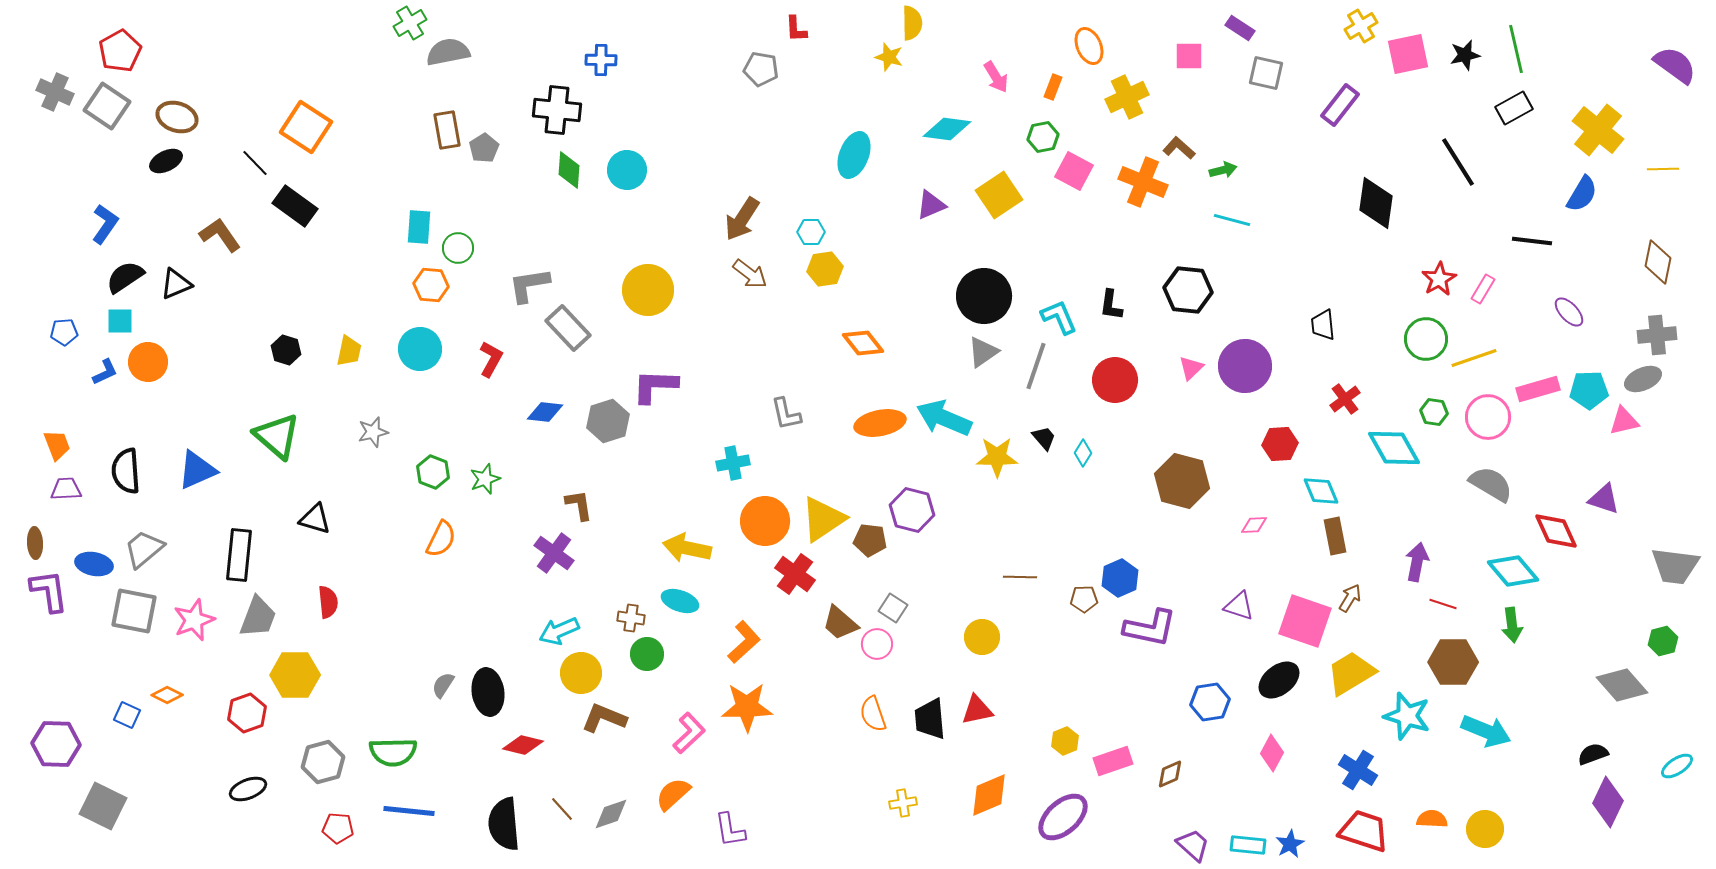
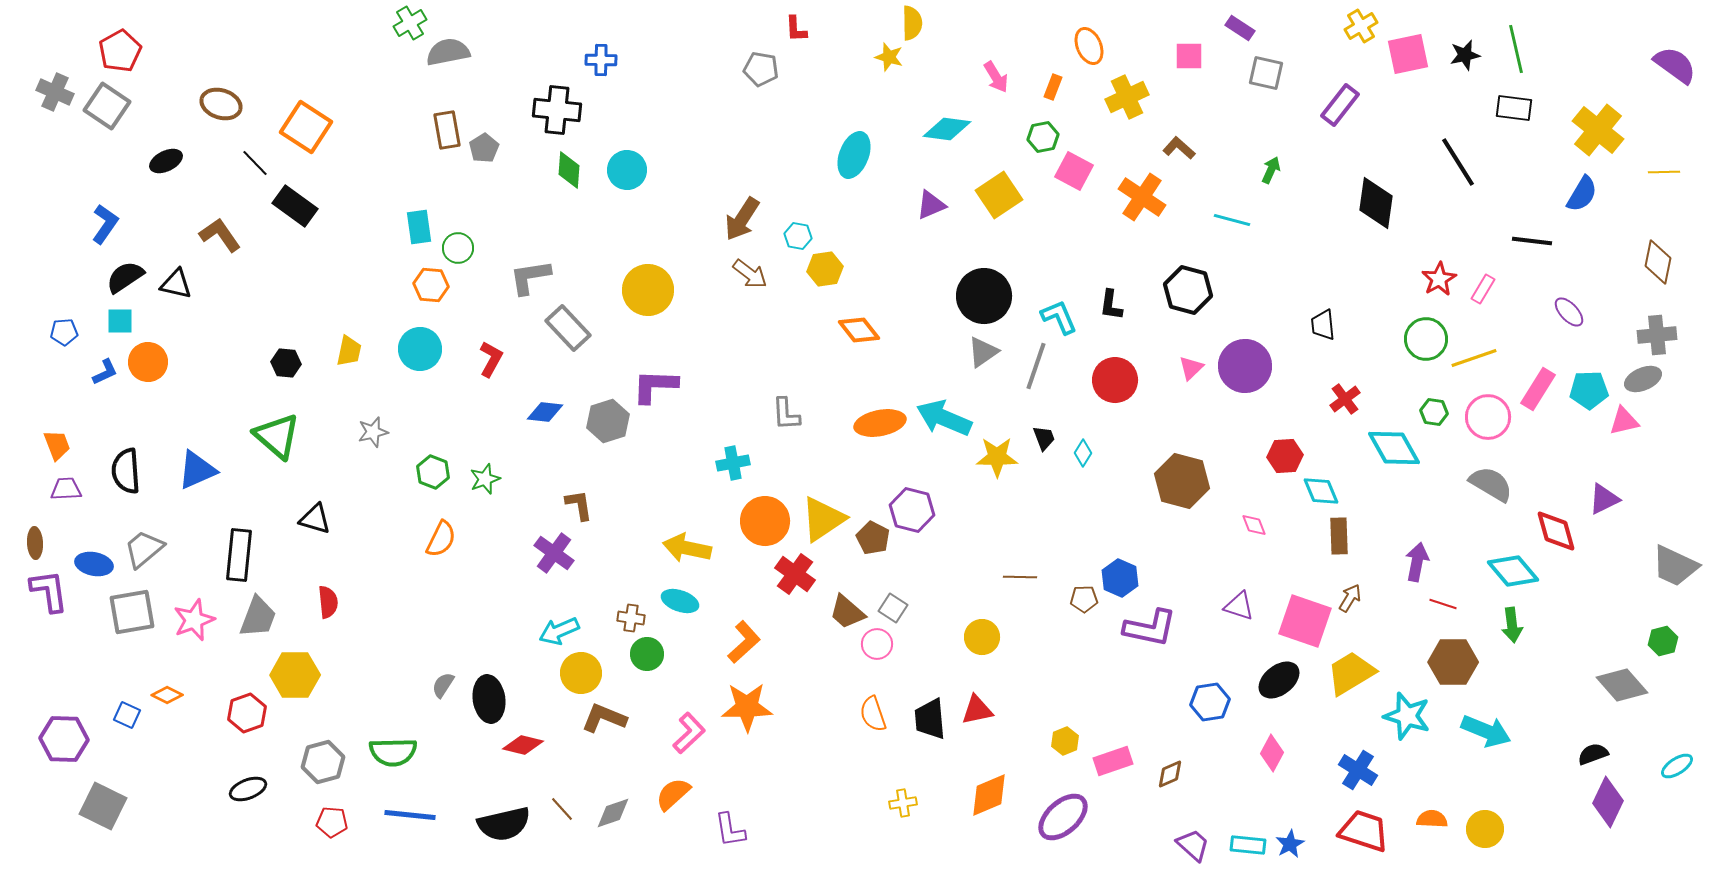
black rectangle at (1514, 108): rotated 36 degrees clockwise
brown ellipse at (177, 117): moved 44 px right, 13 px up
yellow line at (1663, 169): moved 1 px right, 3 px down
green arrow at (1223, 170): moved 48 px right; rotated 52 degrees counterclockwise
orange cross at (1143, 182): moved 1 px left, 15 px down; rotated 12 degrees clockwise
cyan rectangle at (419, 227): rotated 12 degrees counterclockwise
cyan hexagon at (811, 232): moved 13 px left, 4 px down; rotated 12 degrees clockwise
black triangle at (176, 284): rotated 36 degrees clockwise
gray L-shape at (529, 285): moved 1 px right, 8 px up
black hexagon at (1188, 290): rotated 9 degrees clockwise
orange diamond at (863, 343): moved 4 px left, 13 px up
black hexagon at (286, 350): moved 13 px down; rotated 12 degrees counterclockwise
pink rectangle at (1538, 389): rotated 42 degrees counterclockwise
gray L-shape at (786, 414): rotated 9 degrees clockwise
black trapezoid at (1044, 438): rotated 20 degrees clockwise
red hexagon at (1280, 444): moved 5 px right, 12 px down
purple triangle at (1604, 499): rotated 44 degrees counterclockwise
pink diamond at (1254, 525): rotated 72 degrees clockwise
red diamond at (1556, 531): rotated 9 degrees clockwise
brown rectangle at (1335, 536): moved 4 px right; rotated 9 degrees clockwise
brown pentagon at (870, 540): moved 3 px right, 2 px up; rotated 20 degrees clockwise
gray trapezoid at (1675, 566): rotated 18 degrees clockwise
blue hexagon at (1120, 578): rotated 12 degrees counterclockwise
gray square at (134, 611): moved 2 px left, 1 px down; rotated 21 degrees counterclockwise
brown trapezoid at (840, 623): moved 7 px right, 11 px up
black ellipse at (488, 692): moved 1 px right, 7 px down
purple hexagon at (56, 744): moved 8 px right, 5 px up
blue line at (409, 811): moved 1 px right, 4 px down
gray diamond at (611, 814): moved 2 px right, 1 px up
black semicircle at (504, 824): rotated 98 degrees counterclockwise
red pentagon at (338, 828): moved 6 px left, 6 px up
